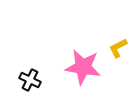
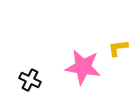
yellow L-shape: rotated 20 degrees clockwise
